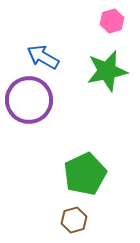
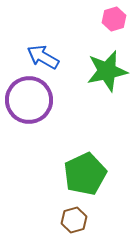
pink hexagon: moved 2 px right, 2 px up
